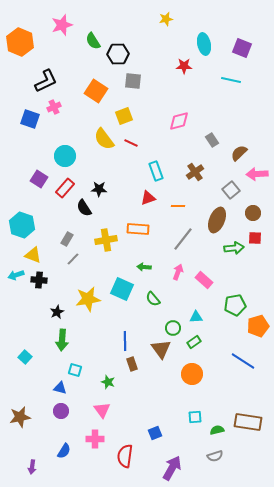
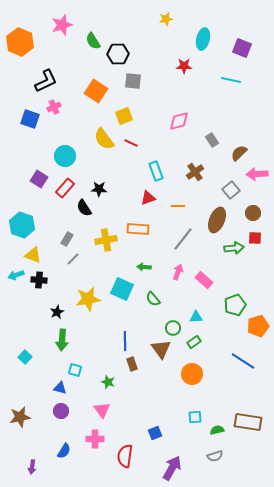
cyan ellipse at (204, 44): moved 1 px left, 5 px up; rotated 25 degrees clockwise
green pentagon at (235, 305): rotated 10 degrees counterclockwise
